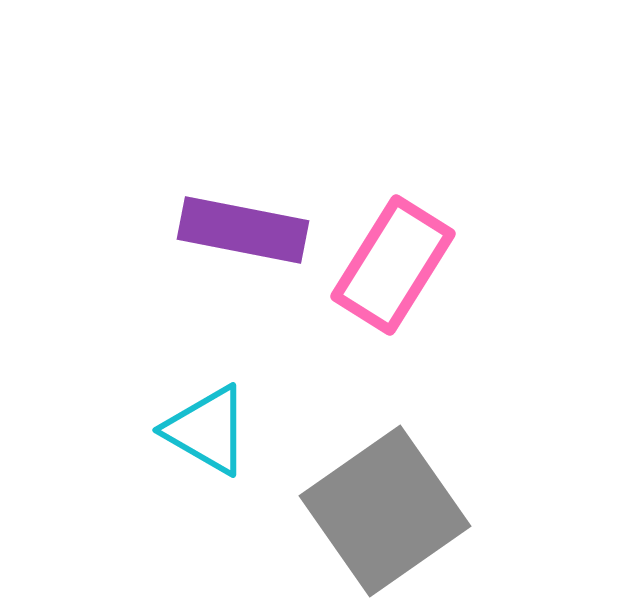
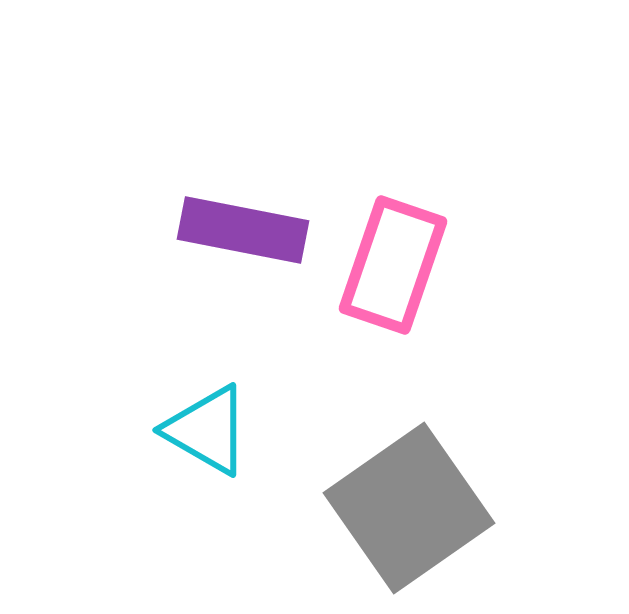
pink rectangle: rotated 13 degrees counterclockwise
gray square: moved 24 px right, 3 px up
